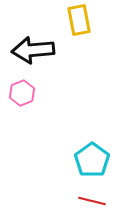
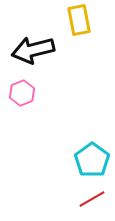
black arrow: rotated 9 degrees counterclockwise
red line: moved 2 px up; rotated 44 degrees counterclockwise
